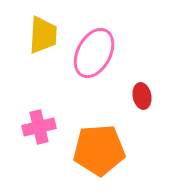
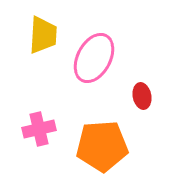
pink ellipse: moved 5 px down
pink cross: moved 2 px down
orange pentagon: moved 3 px right, 4 px up
